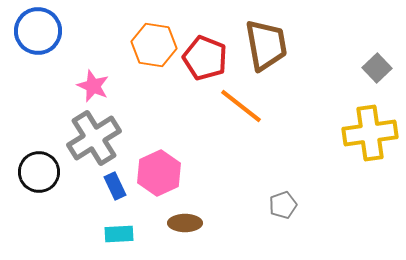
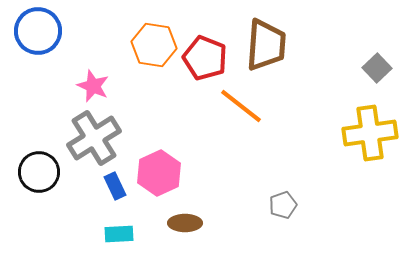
brown trapezoid: rotated 14 degrees clockwise
